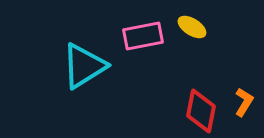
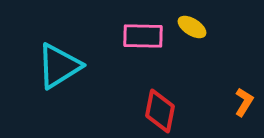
pink rectangle: rotated 12 degrees clockwise
cyan triangle: moved 25 px left
red diamond: moved 41 px left
